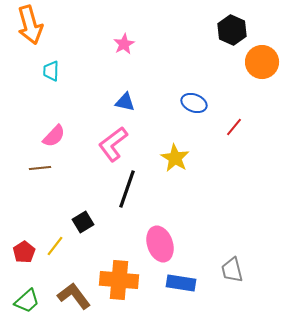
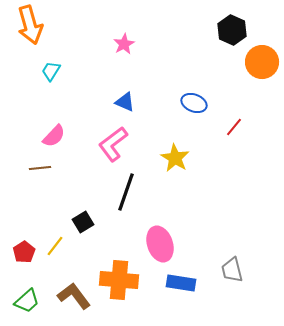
cyan trapezoid: rotated 30 degrees clockwise
blue triangle: rotated 10 degrees clockwise
black line: moved 1 px left, 3 px down
